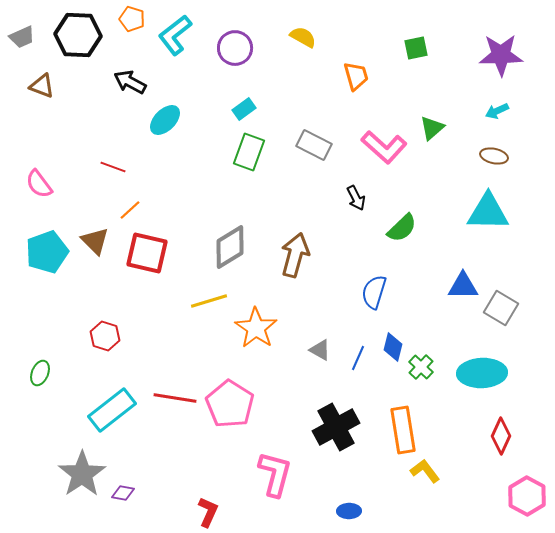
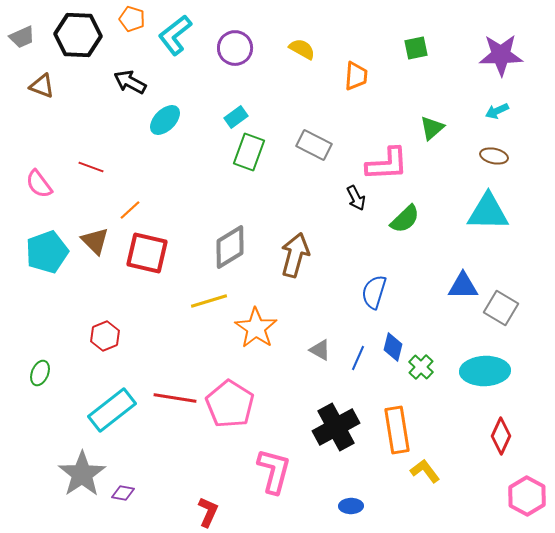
yellow semicircle at (303, 37): moved 1 px left, 12 px down
orange trapezoid at (356, 76): rotated 20 degrees clockwise
cyan rectangle at (244, 109): moved 8 px left, 8 px down
pink L-shape at (384, 147): moved 3 px right, 17 px down; rotated 45 degrees counterclockwise
red line at (113, 167): moved 22 px left
green semicircle at (402, 228): moved 3 px right, 9 px up
red hexagon at (105, 336): rotated 20 degrees clockwise
cyan ellipse at (482, 373): moved 3 px right, 2 px up
orange rectangle at (403, 430): moved 6 px left
pink L-shape at (275, 474): moved 1 px left, 3 px up
blue ellipse at (349, 511): moved 2 px right, 5 px up
